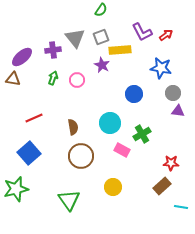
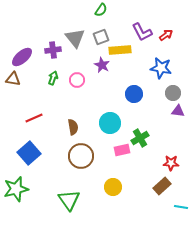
green cross: moved 2 px left, 4 px down
pink rectangle: rotated 42 degrees counterclockwise
